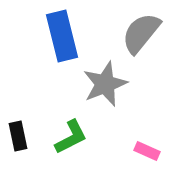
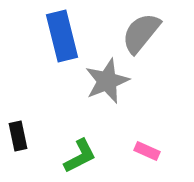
gray star: moved 2 px right, 3 px up
green L-shape: moved 9 px right, 19 px down
